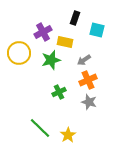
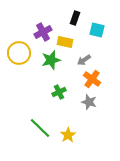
orange cross: moved 4 px right, 1 px up; rotated 30 degrees counterclockwise
